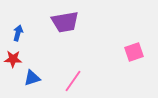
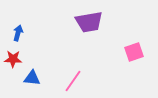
purple trapezoid: moved 24 px right
blue triangle: rotated 24 degrees clockwise
